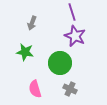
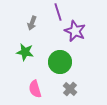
purple line: moved 14 px left
purple star: moved 5 px up
green circle: moved 1 px up
gray cross: rotated 16 degrees clockwise
